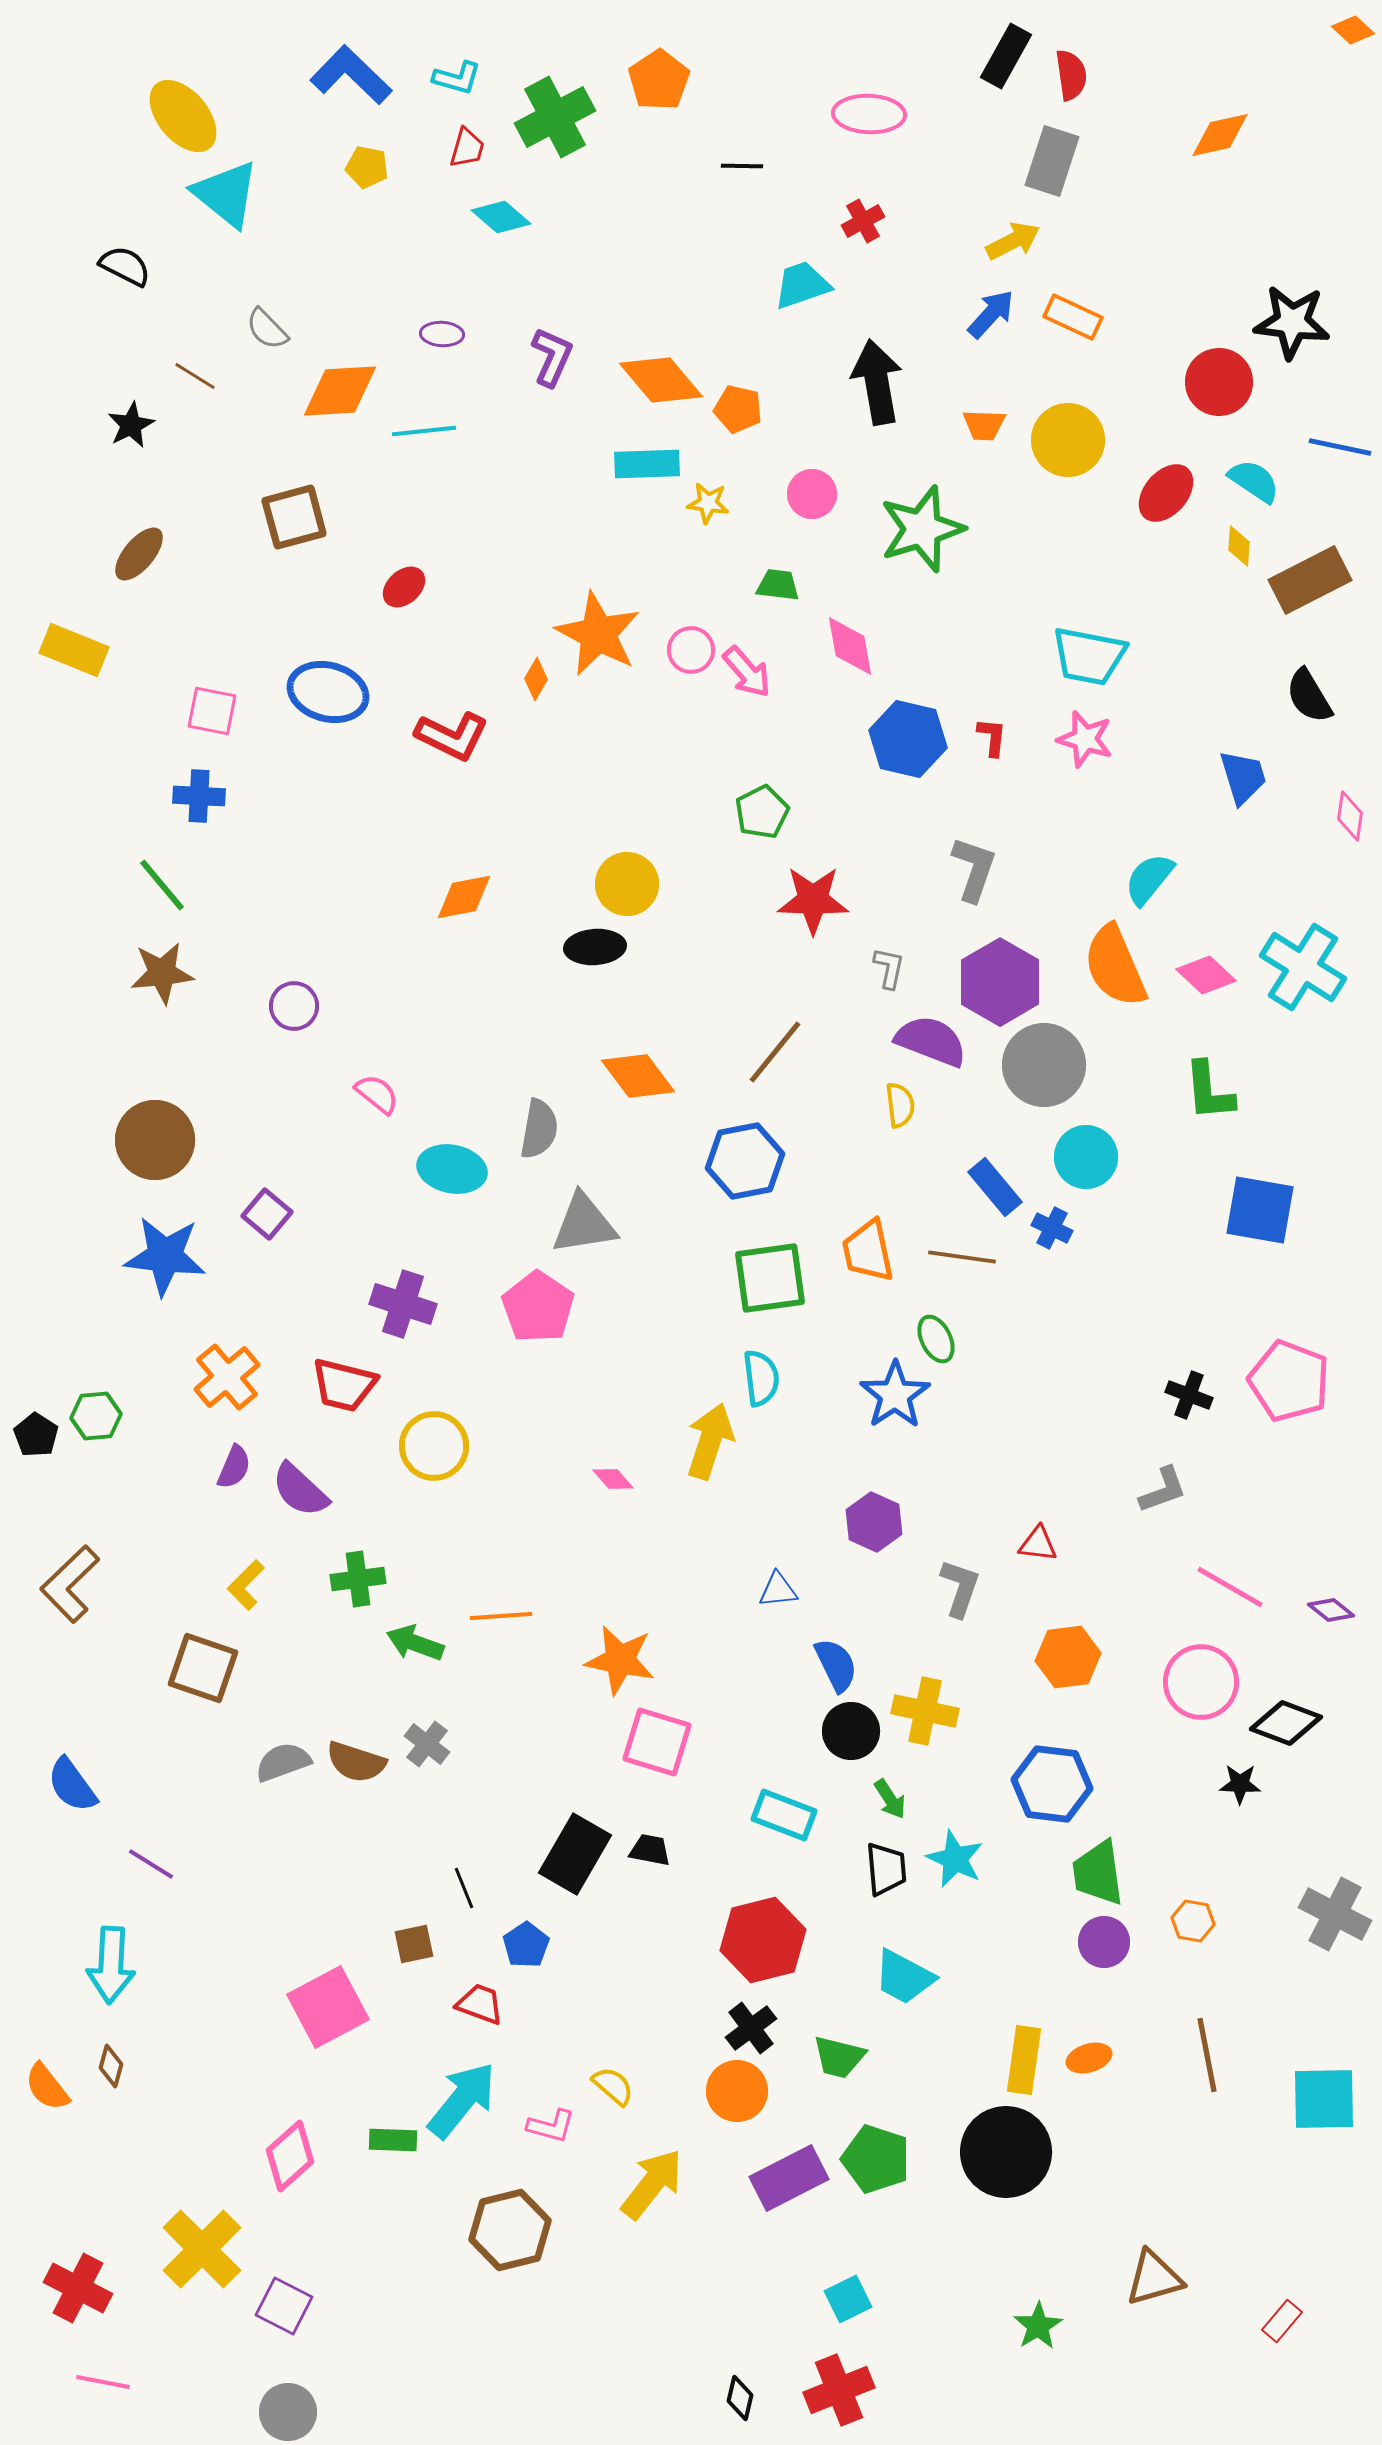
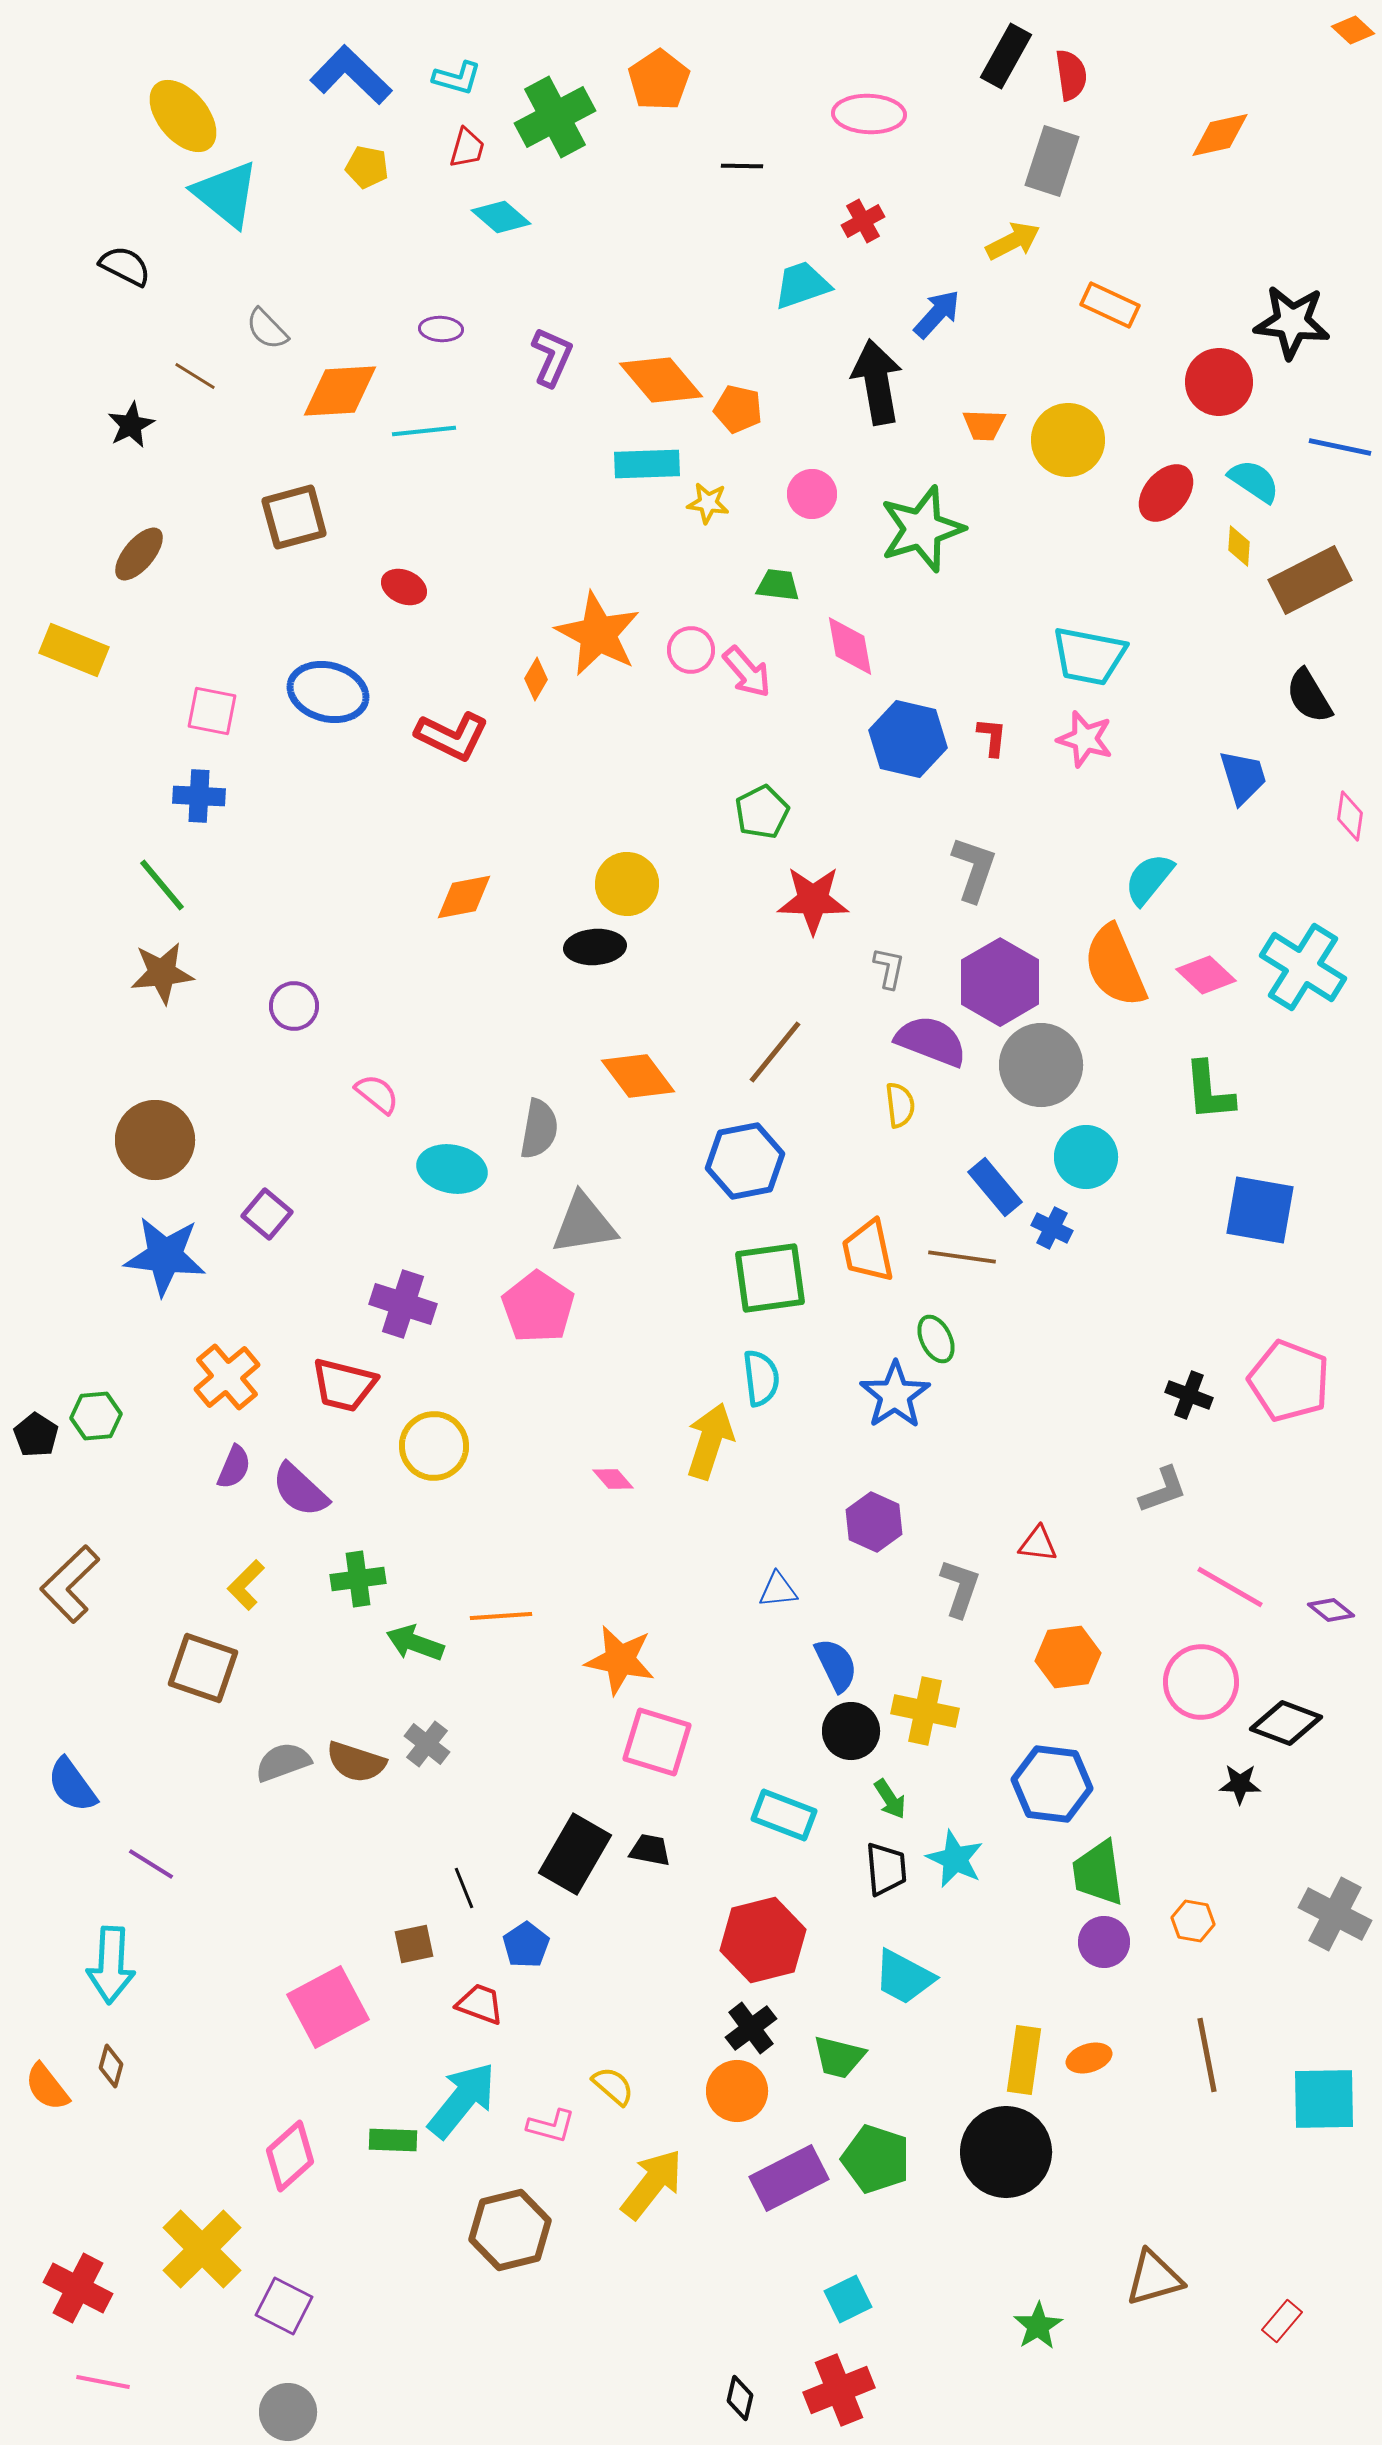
blue arrow at (991, 314): moved 54 px left
orange rectangle at (1073, 317): moved 37 px right, 12 px up
purple ellipse at (442, 334): moved 1 px left, 5 px up
red ellipse at (404, 587): rotated 66 degrees clockwise
gray circle at (1044, 1065): moved 3 px left
